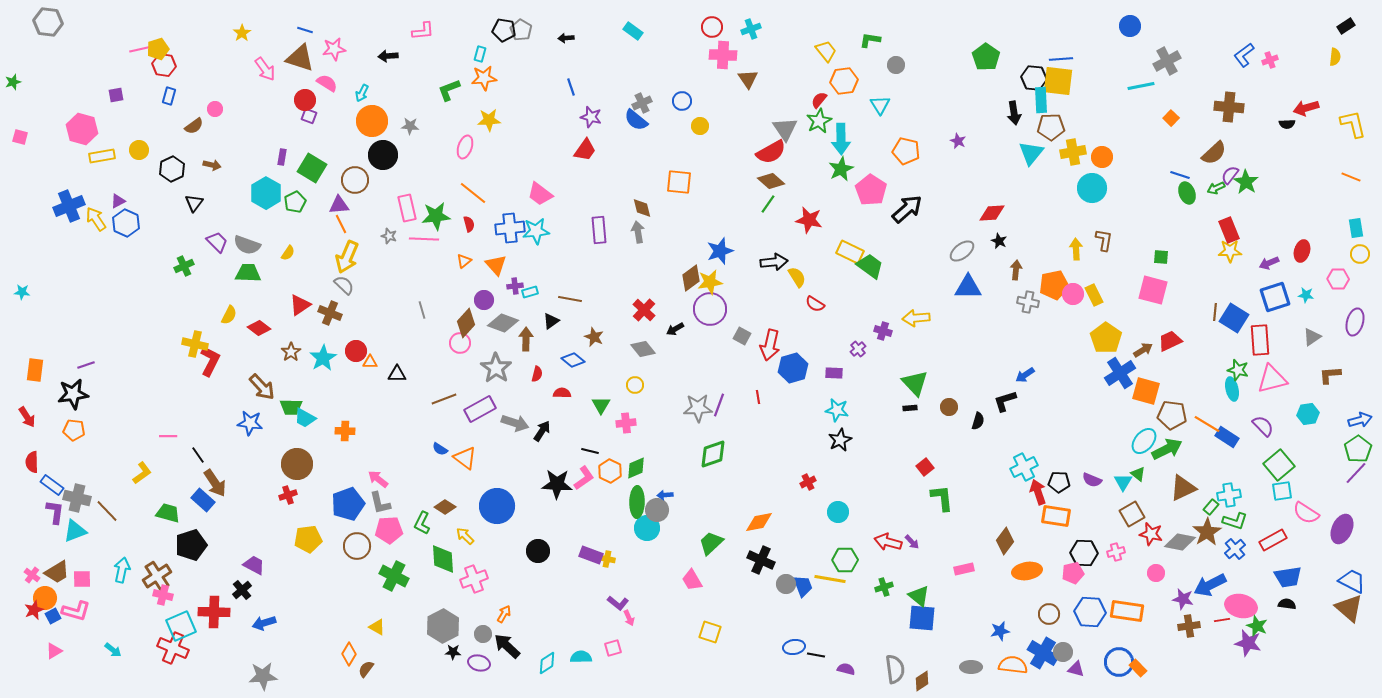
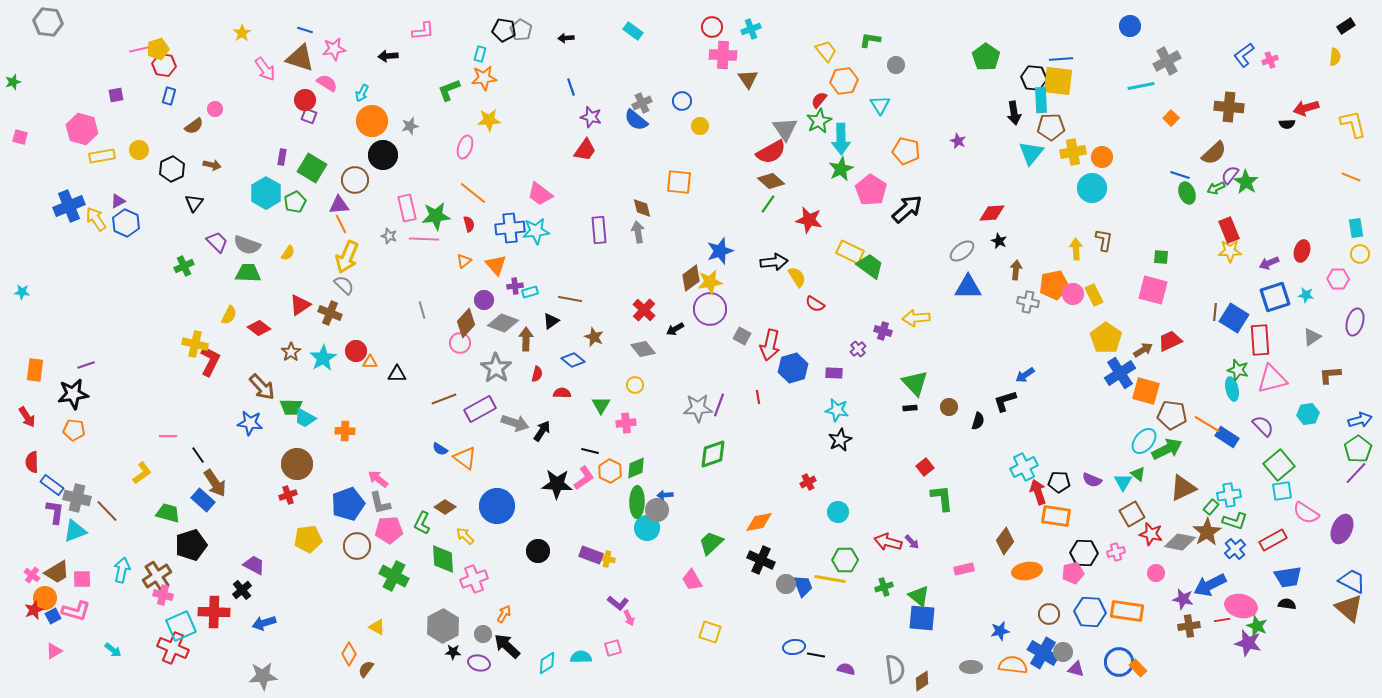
gray star at (410, 126): rotated 18 degrees counterclockwise
